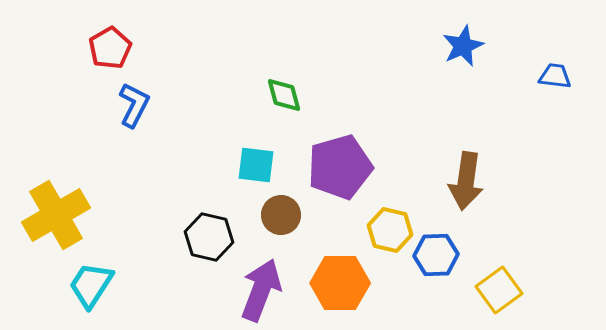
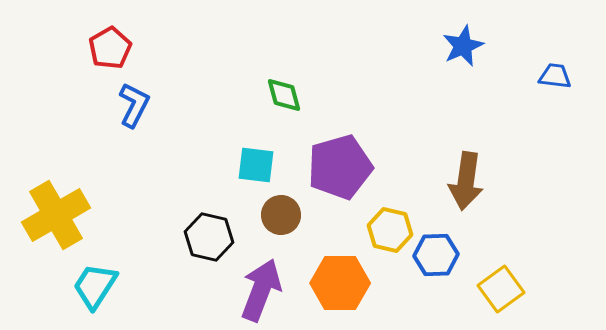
cyan trapezoid: moved 4 px right, 1 px down
yellow square: moved 2 px right, 1 px up
